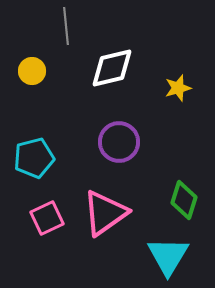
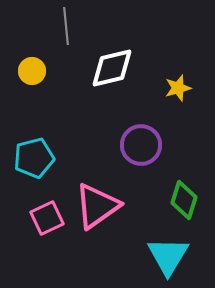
purple circle: moved 22 px right, 3 px down
pink triangle: moved 8 px left, 7 px up
